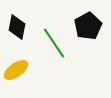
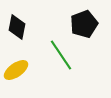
black pentagon: moved 4 px left, 2 px up; rotated 8 degrees clockwise
green line: moved 7 px right, 12 px down
